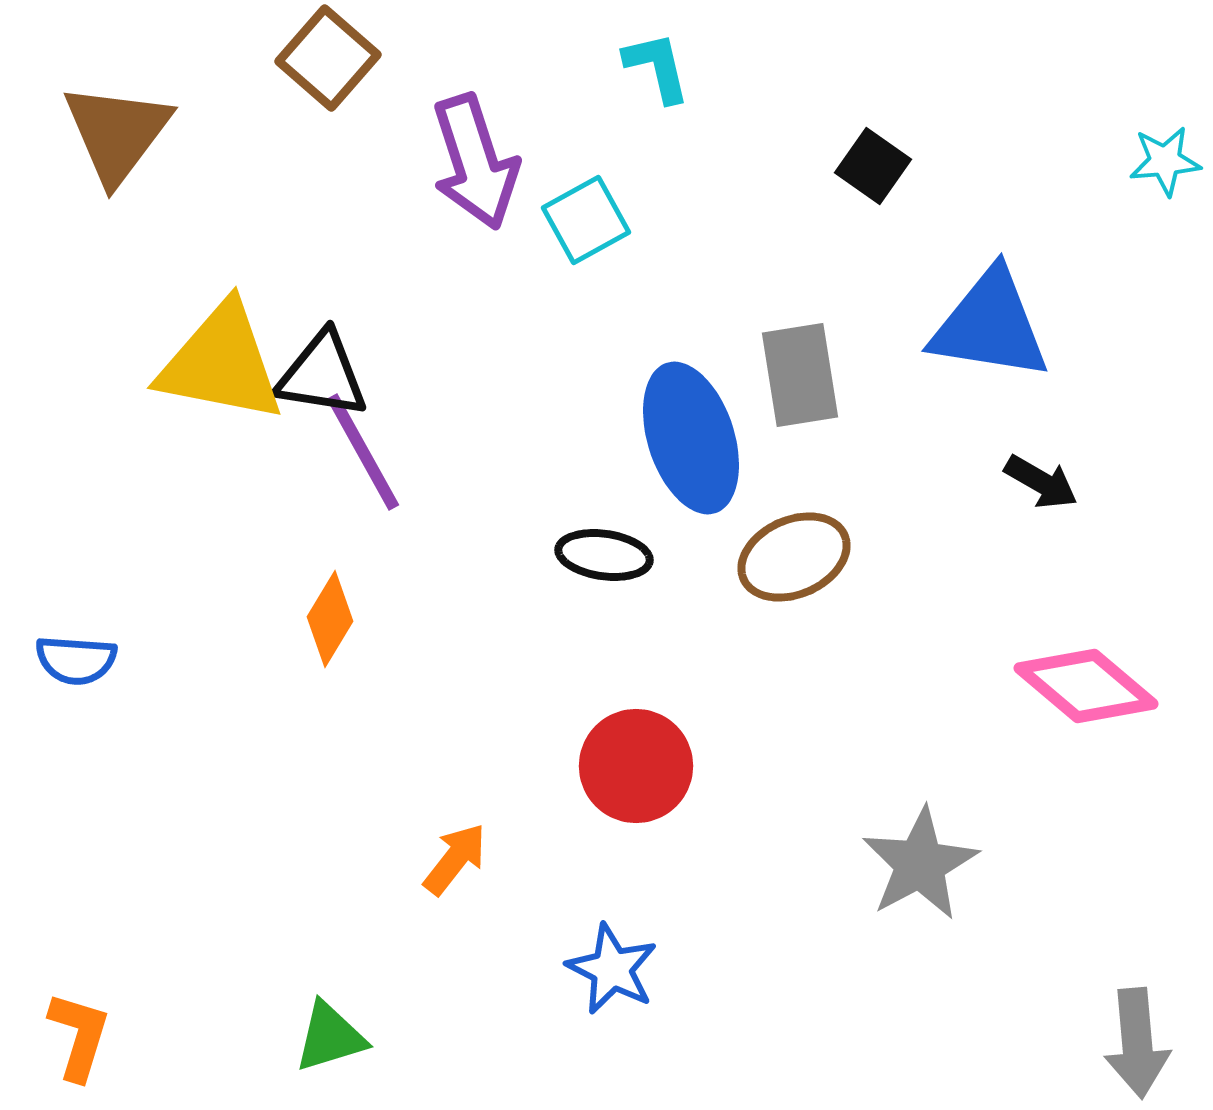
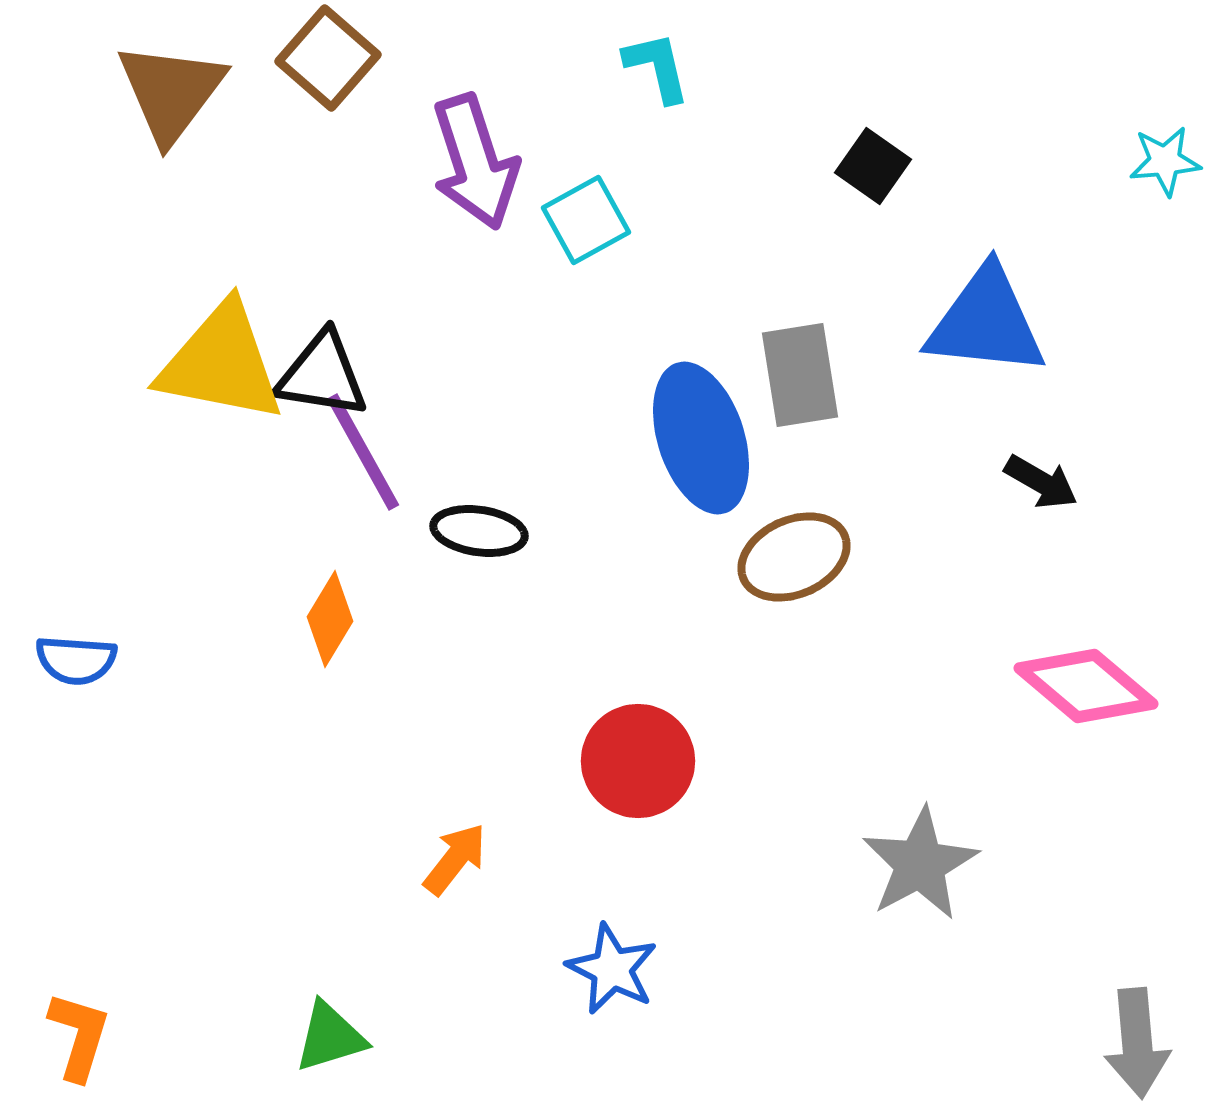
brown triangle: moved 54 px right, 41 px up
blue triangle: moved 4 px left, 3 px up; rotated 3 degrees counterclockwise
blue ellipse: moved 10 px right
black ellipse: moved 125 px left, 24 px up
red circle: moved 2 px right, 5 px up
